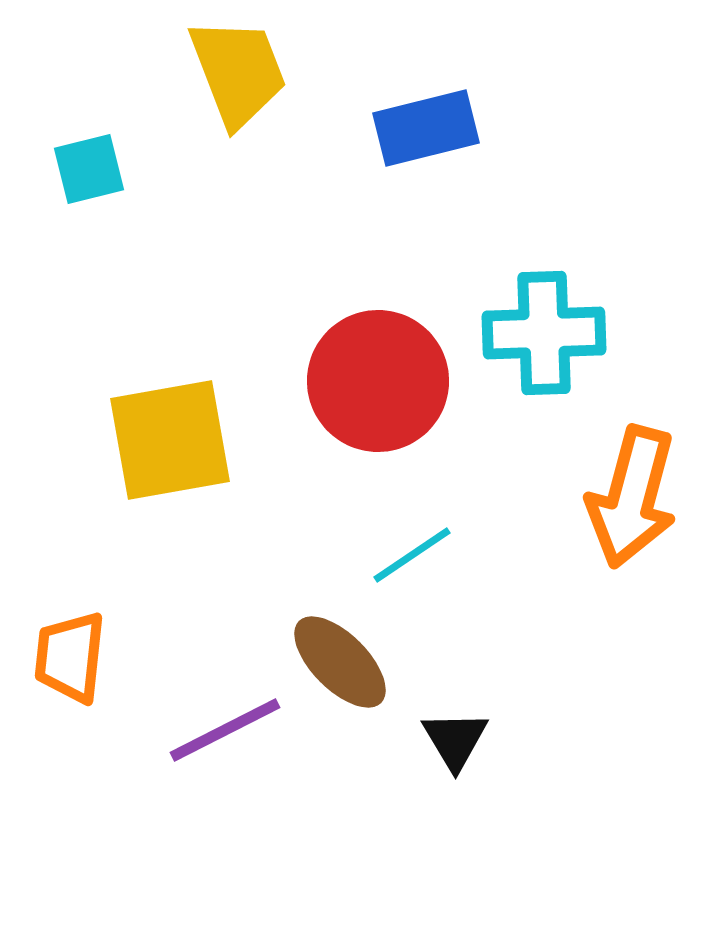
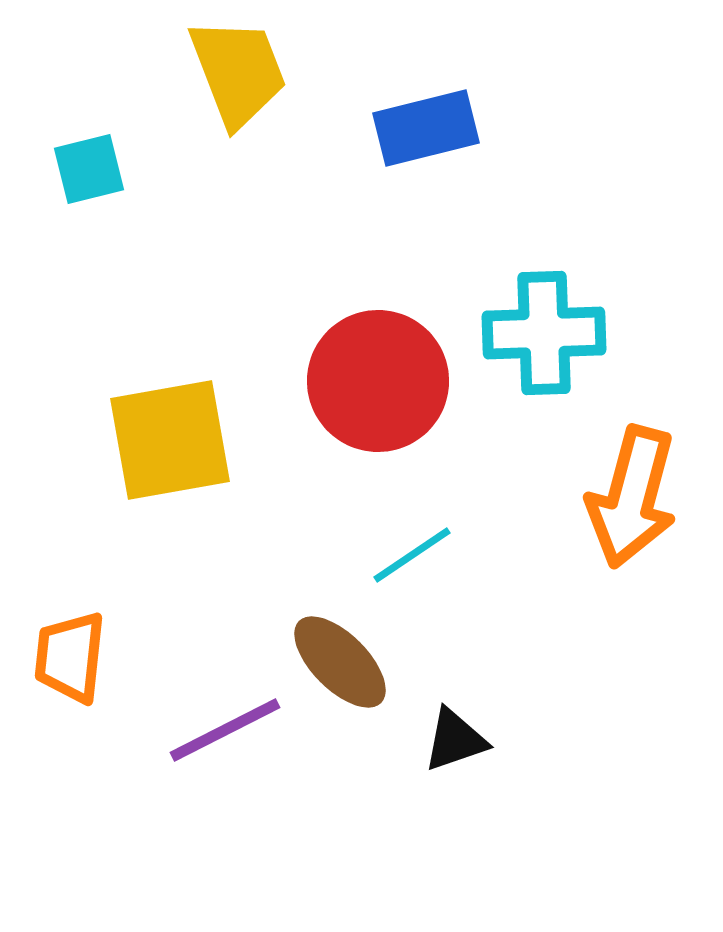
black triangle: rotated 42 degrees clockwise
